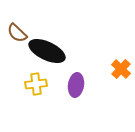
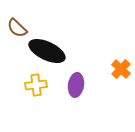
brown semicircle: moved 5 px up
yellow cross: moved 1 px down
